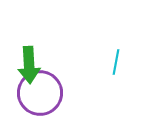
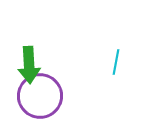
purple circle: moved 3 px down
